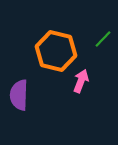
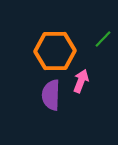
orange hexagon: moved 1 px left; rotated 15 degrees counterclockwise
purple semicircle: moved 32 px right
